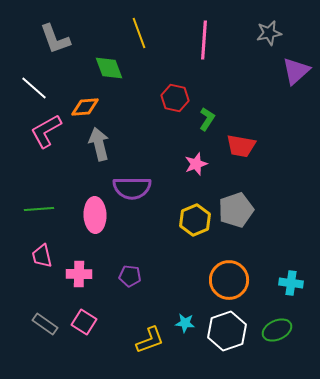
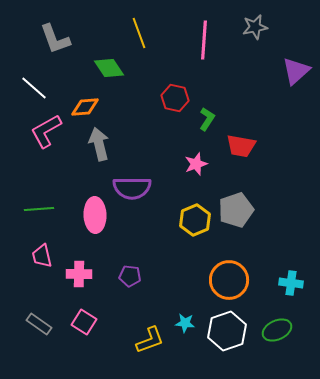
gray star: moved 14 px left, 6 px up
green diamond: rotated 12 degrees counterclockwise
gray rectangle: moved 6 px left
